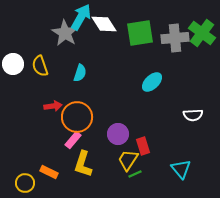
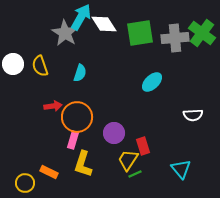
purple circle: moved 4 px left, 1 px up
pink rectangle: rotated 24 degrees counterclockwise
